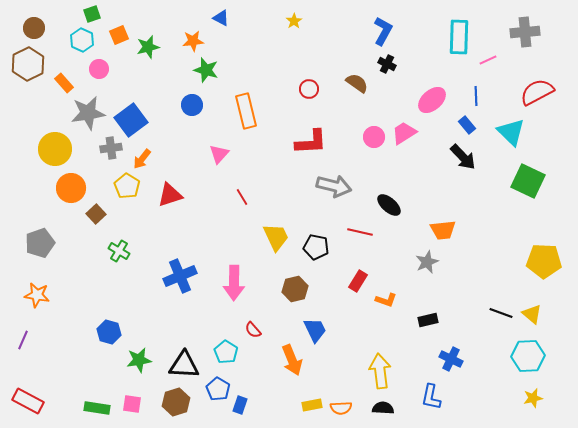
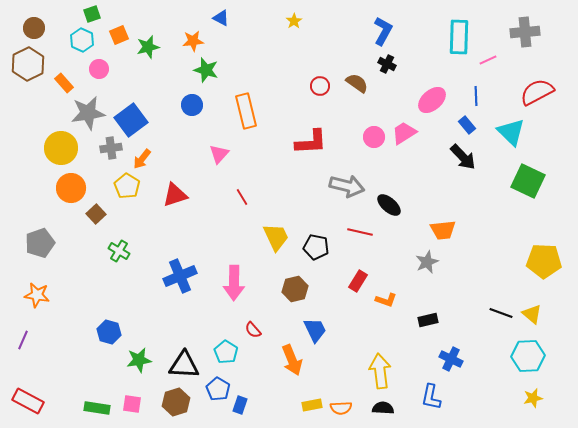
red circle at (309, 89): moved 11 px right, 3 px up
yellow circle at (55, 149): moved 6 px right, 1 px up
gray arrow at (334, 186): moved 13 px right
red triangle at (170, 195): moved 5 px right
